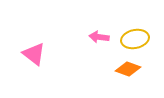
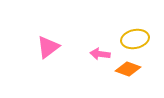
pink arrow: moved 1 px right, 17 px down
pink triangle: moved 14 px right, 7 px up; rotated 45 degrees clockwise
